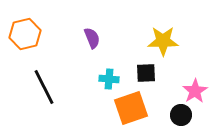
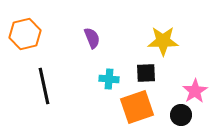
black line: moved 1 px up; rotated 15 degrees clockwise
orange square: moved 6 px right, 1 px up
